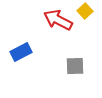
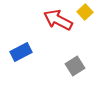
yellow square: moved 1 px down
gray square: rotated 30 degrees counterclockwise
